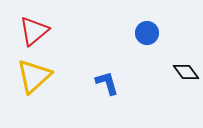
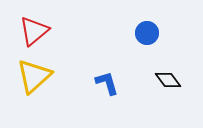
black diamond: moved 18 px left, 8 px down
